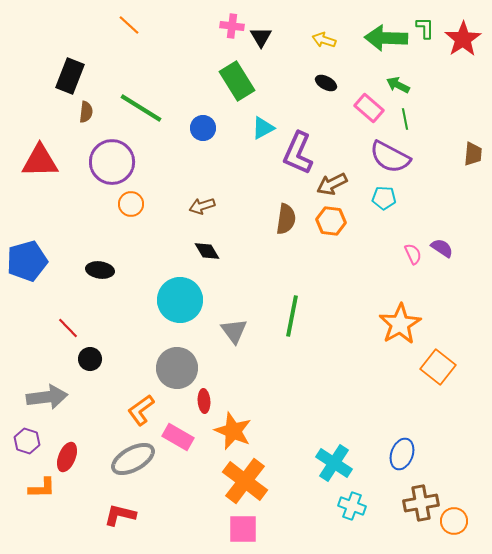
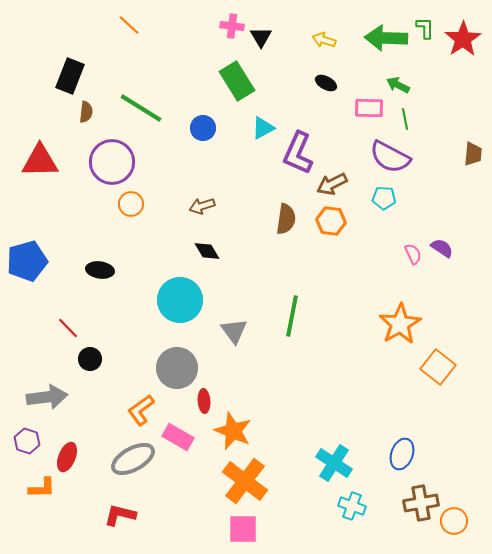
pink rectangle at (369, 108): rotated 40 degrees counterclockwise
